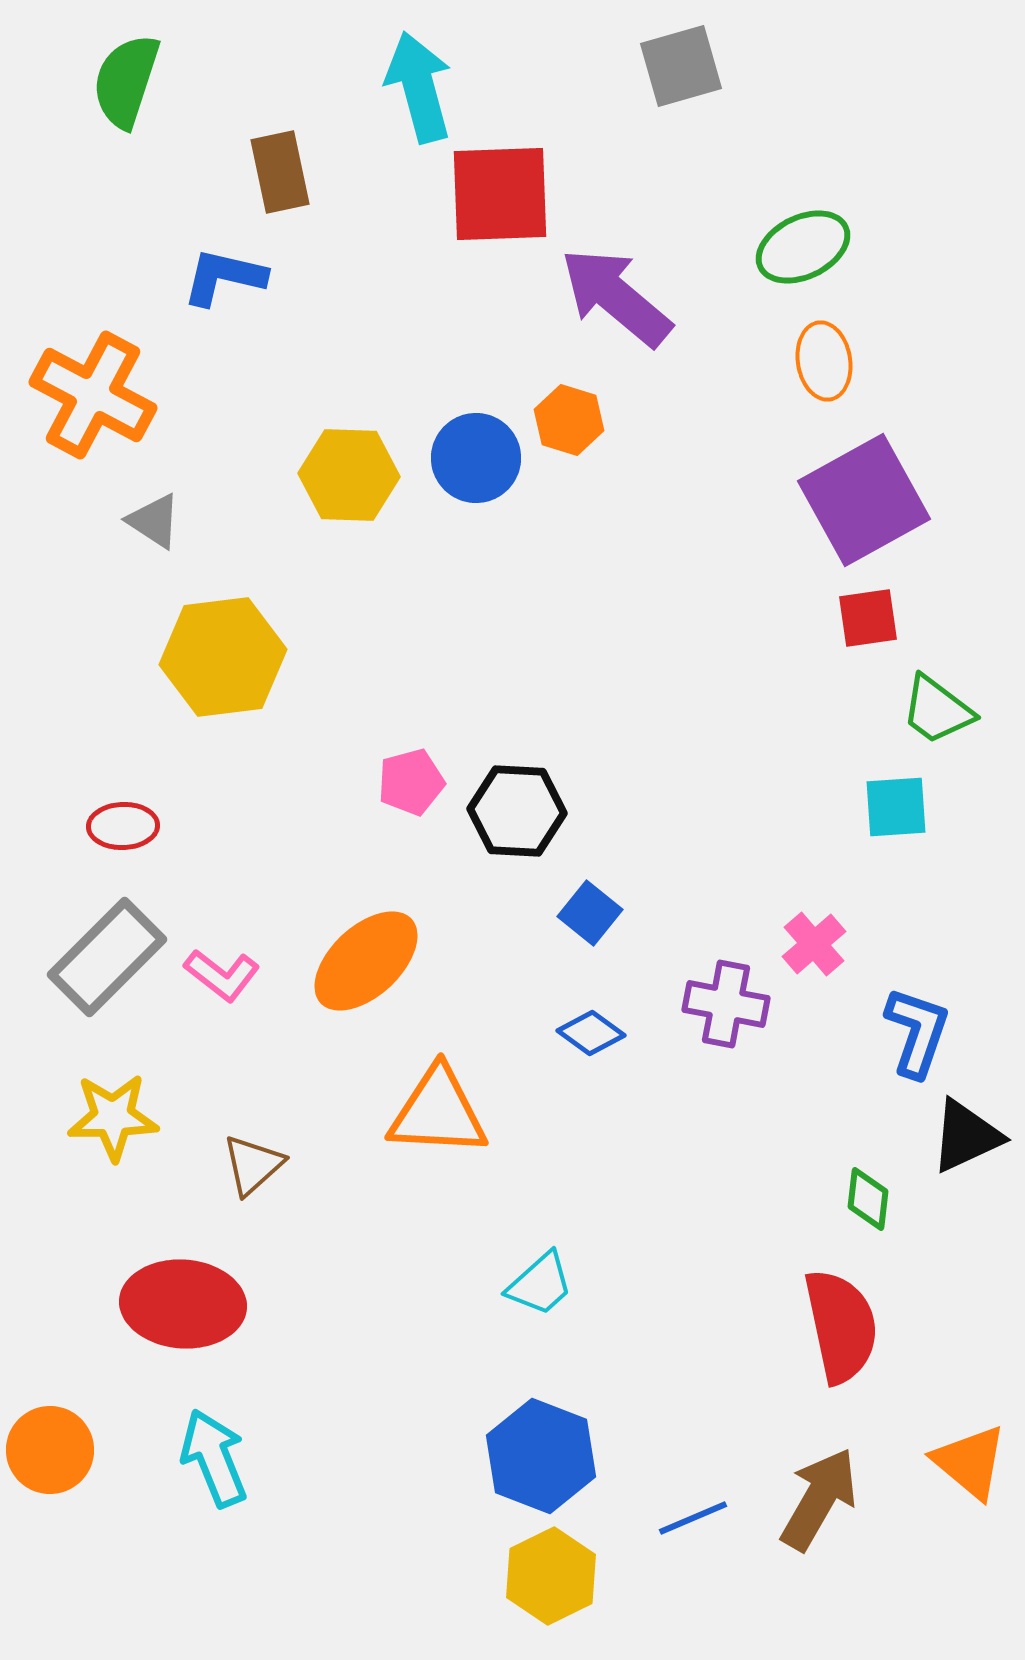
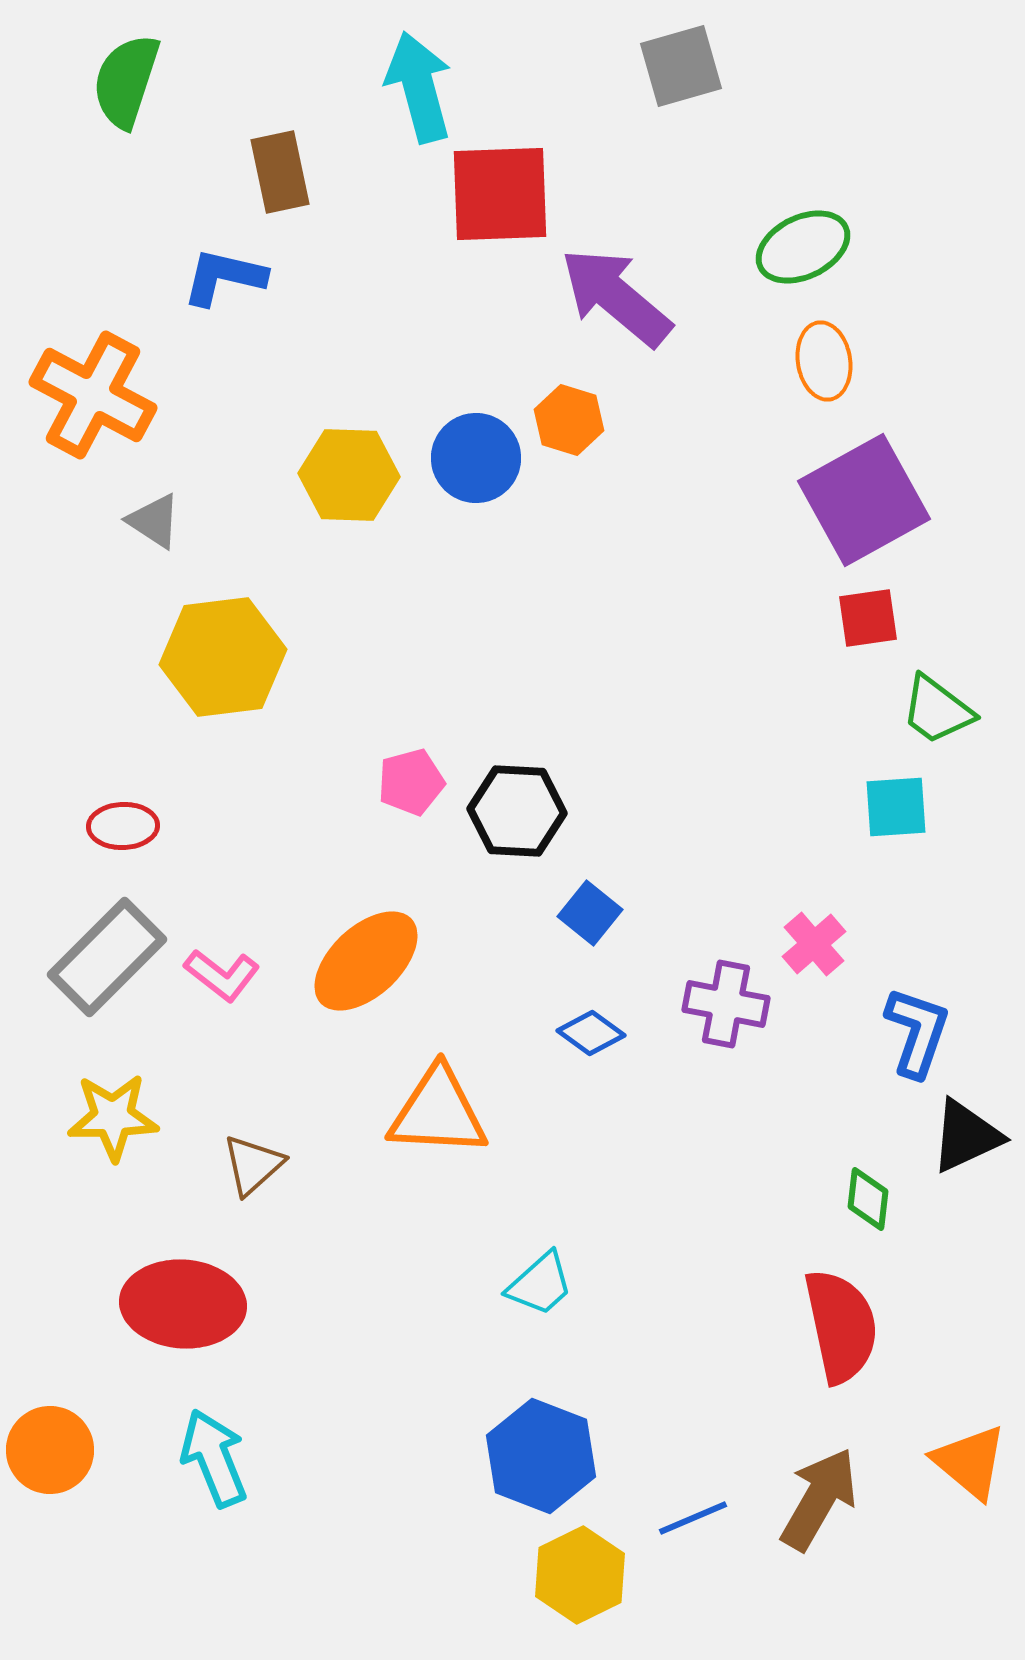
yellow hexagon at (551, 1576): moved 29 px right, 1 px up
